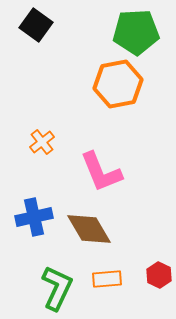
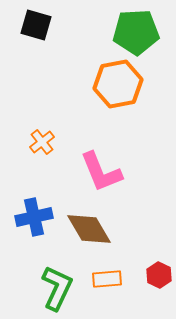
black square: rotated 20 degrees counterclockwise
